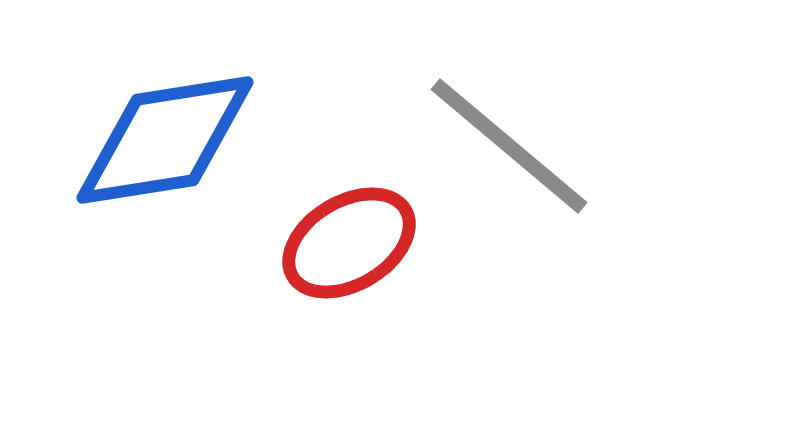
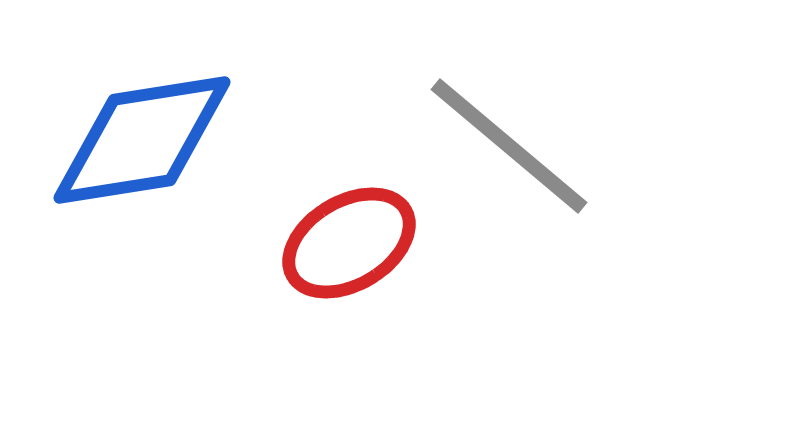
blue diamond: moved 23 px left
